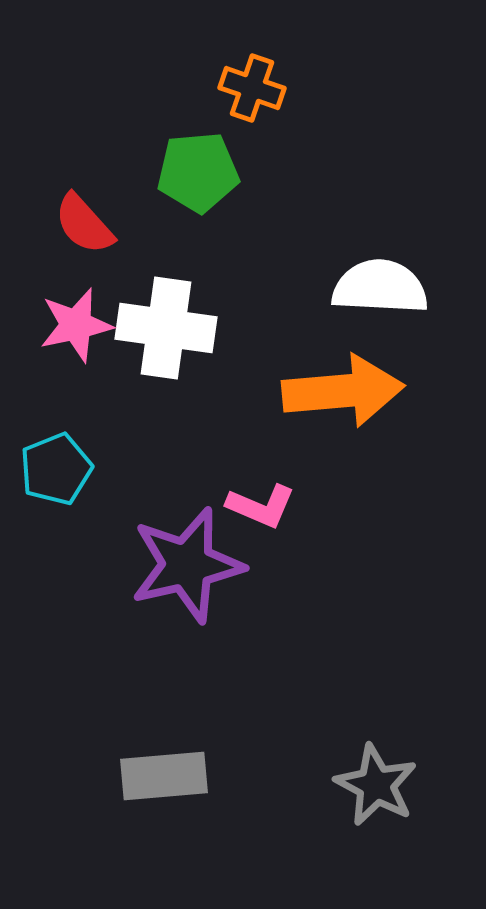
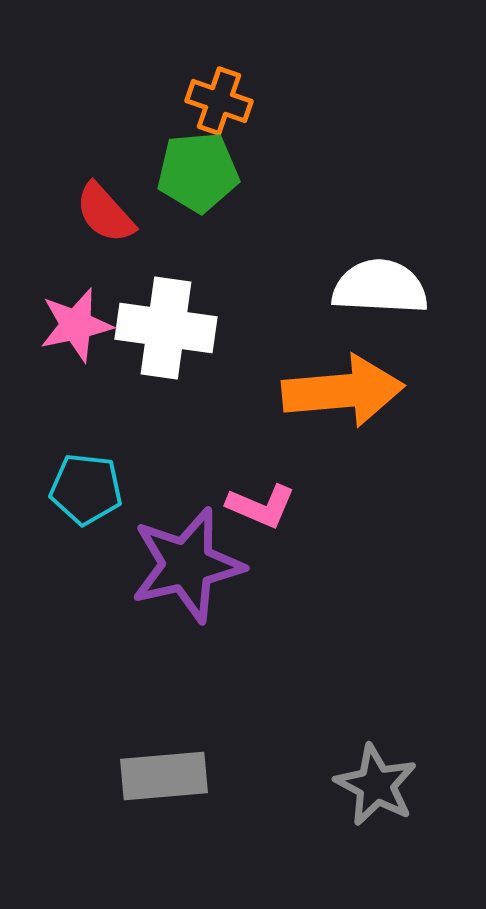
orange cross: moved 33 px left, 13 px down
red semicircle: moved 21 px right, 11 px up
cyan pentagon: moved 30 px right, 20 px down; rotated 28 degrees clockwise
